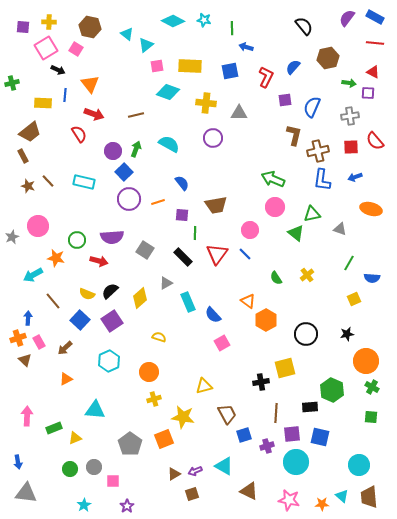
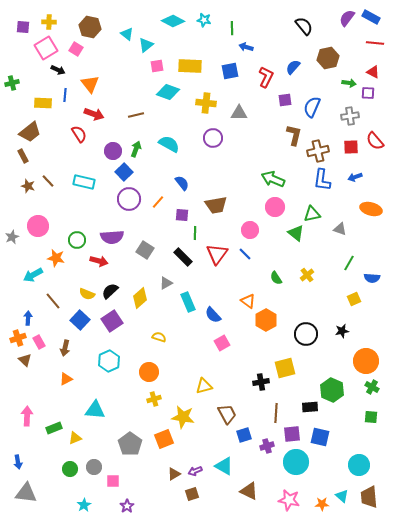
blue rectangle at (375, 17): moved 4 px left
orange line at (158, 202): rotated 32 degrees counterclockwise
black star at (347, 334): moved 5 px left, 3 px up
brown arrow at (65, 348): rotated 35 degrees counterclockwise
